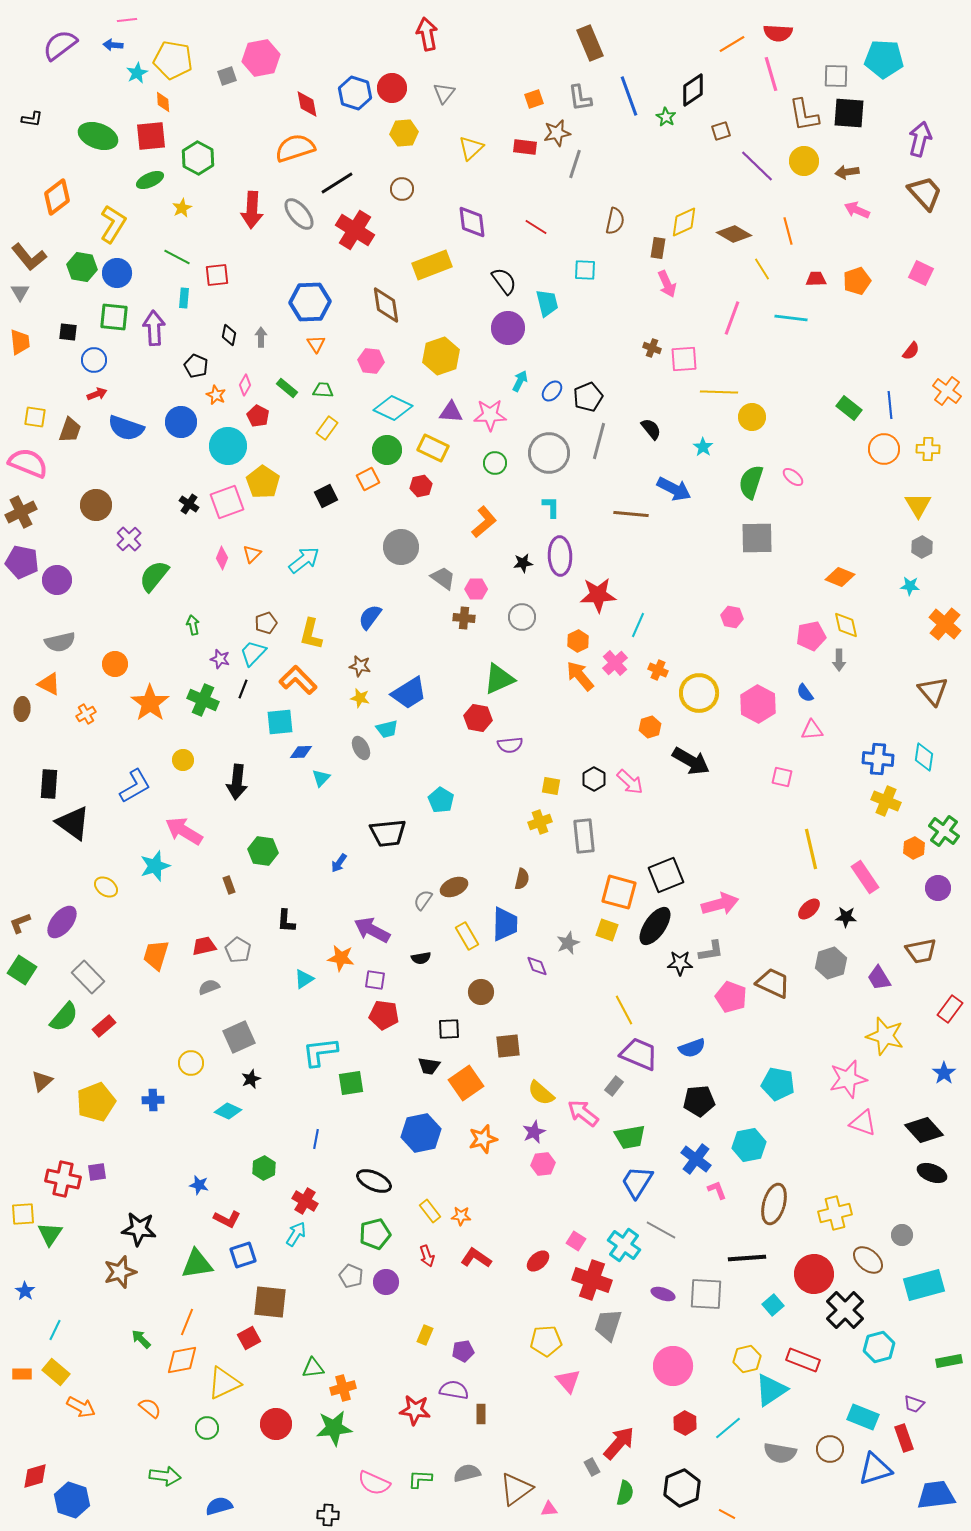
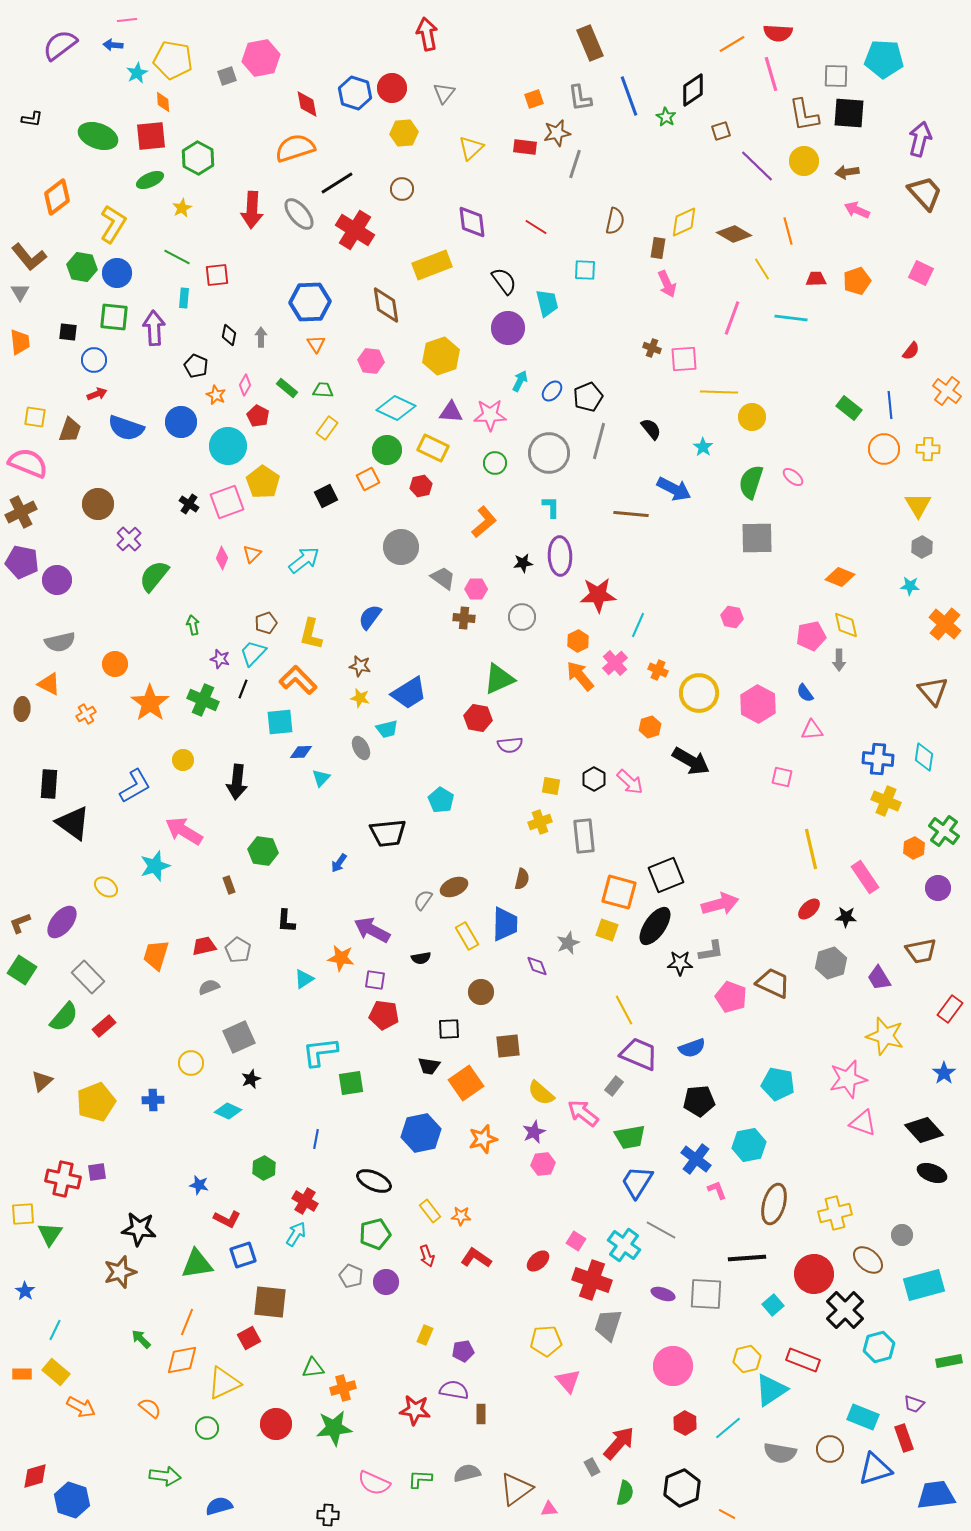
cyan diamond at (393, 408): moved 3 px right
brown circle at (96, 505): moved 2 px right, 1 px up
